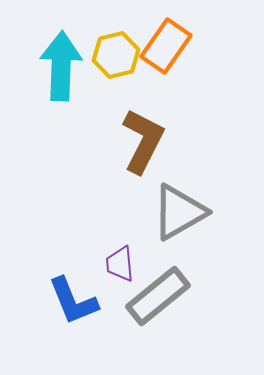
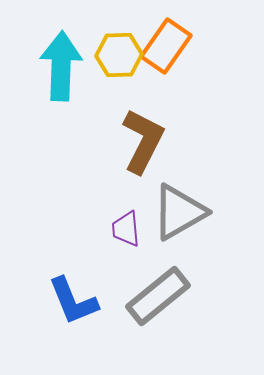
yellow hexagon: moved 3 px right; rotated 12 degrees clockwise
purple trapezoid: moved 6 px right, 35 px up
